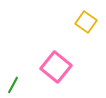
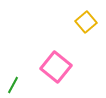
yellow square: rotated 15 degrees clockwise
